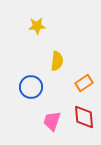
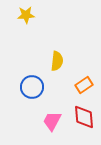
yellow star: moved 11 px left, 11 px up
orange rectangle: moved 2 px down
blue circle: moved 1 px right
pink trapezoid: rotated 10 degrees clockwise
